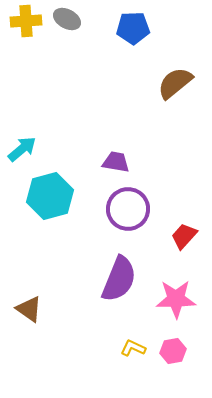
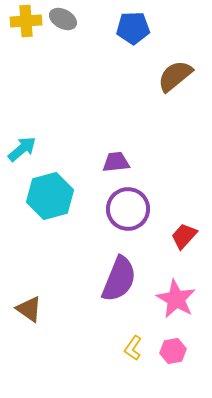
gray ellipse: moved 4 px left
brown semicircle: moved 7 px up
purple trapezoid: rotated 16 degrees counterclockwise
pink star: rotated 30 degrees clockwise
yellow L-shape: rotated 80 degrees counterclockwise
